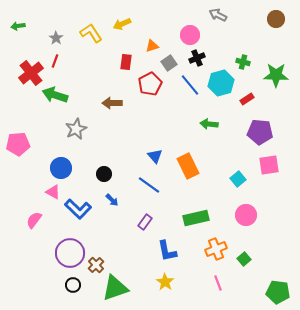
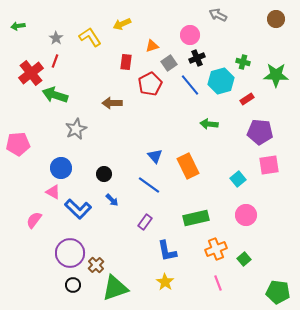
yellow L-shape at (91, 33): moved 1 px left, 4 px down
cyan hexagon at (221, 83): moved 2 px up
